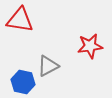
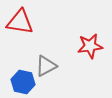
red triangle: moved 2 px down
gray triangle: moved 2 px left
